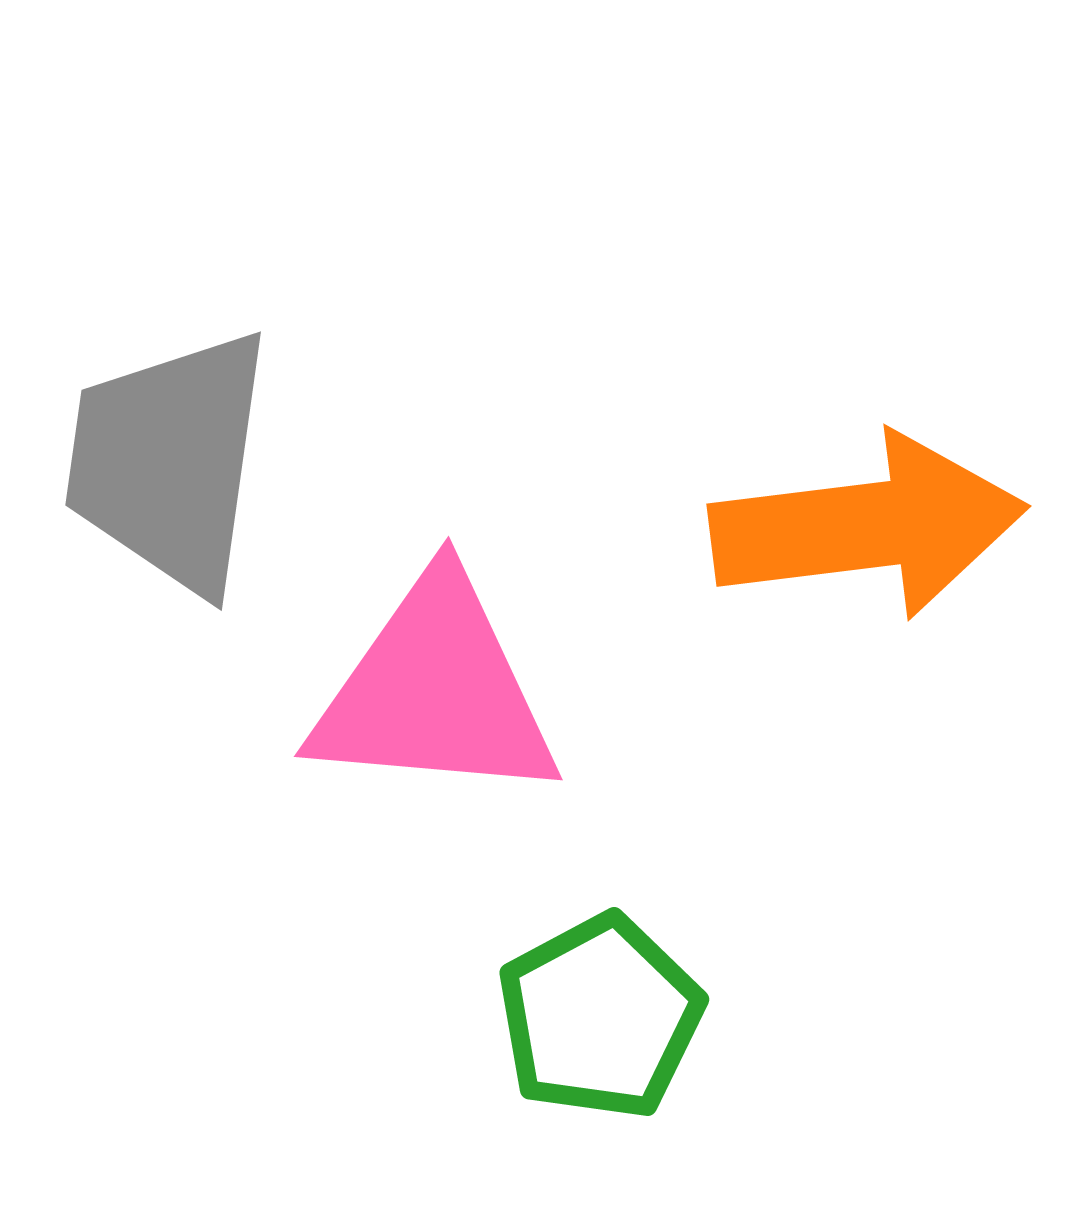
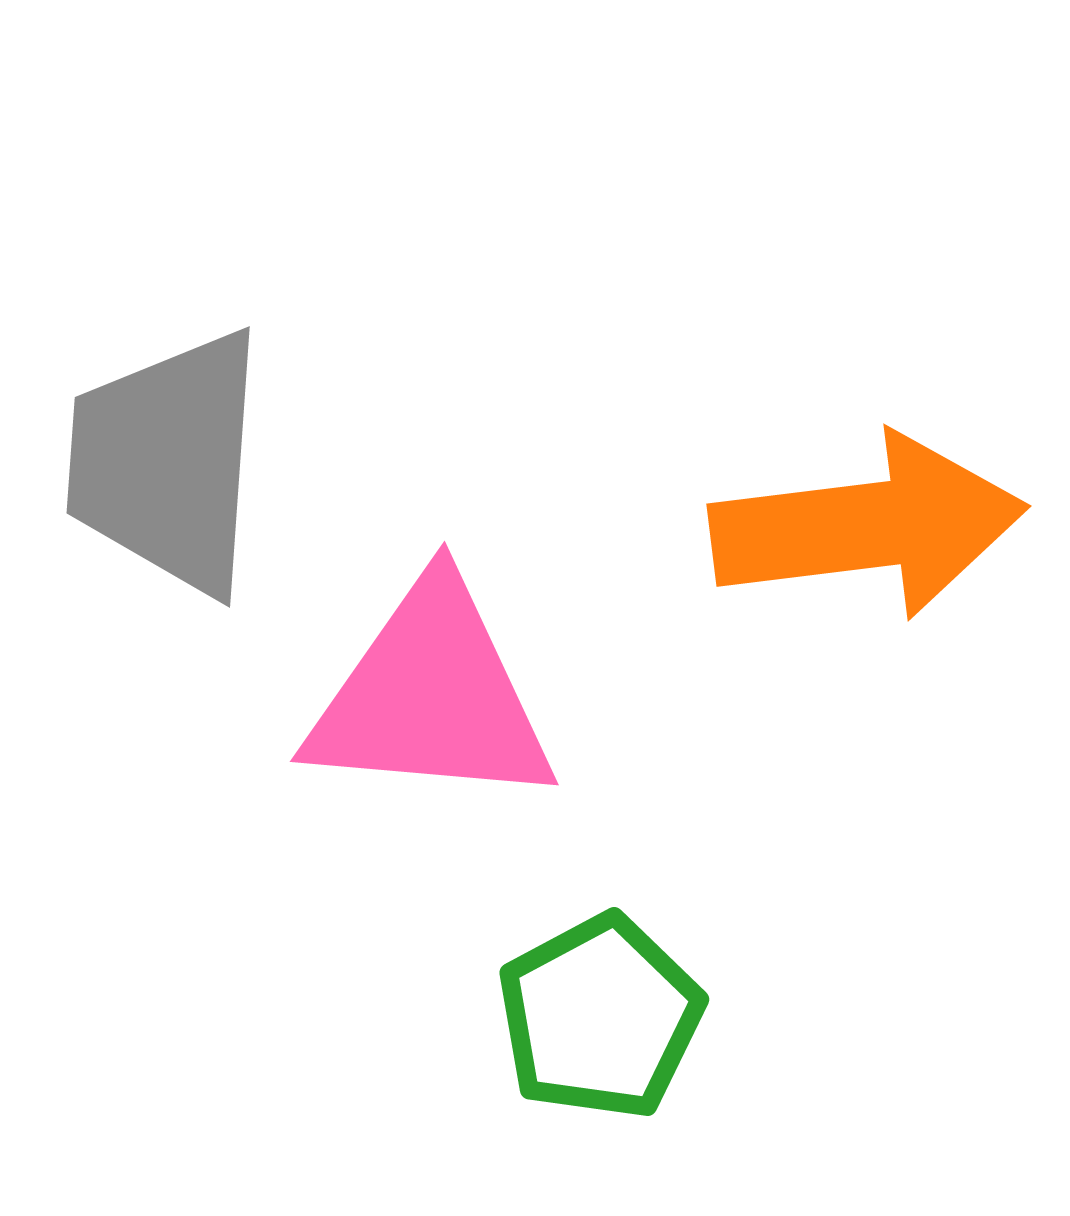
gray trapezoid: moved 2 px left, 1 px down; rotated 4 degrees counterclockwise
pink triangle: moved 4 px left, 5 px down
